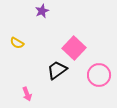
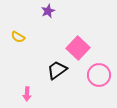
purple star: moved 6 px right
yellow semicircle: moved 1 px right, 6 px up
pink square: moved 4 px right
pink arrow: rotated 24 degrees clockwise
